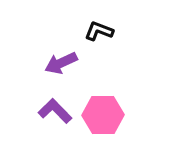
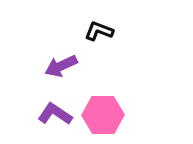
purple arrow: moved 3 px down
purple L-shape: moved 3 px down; rotated 12 degrees counterclockwise
